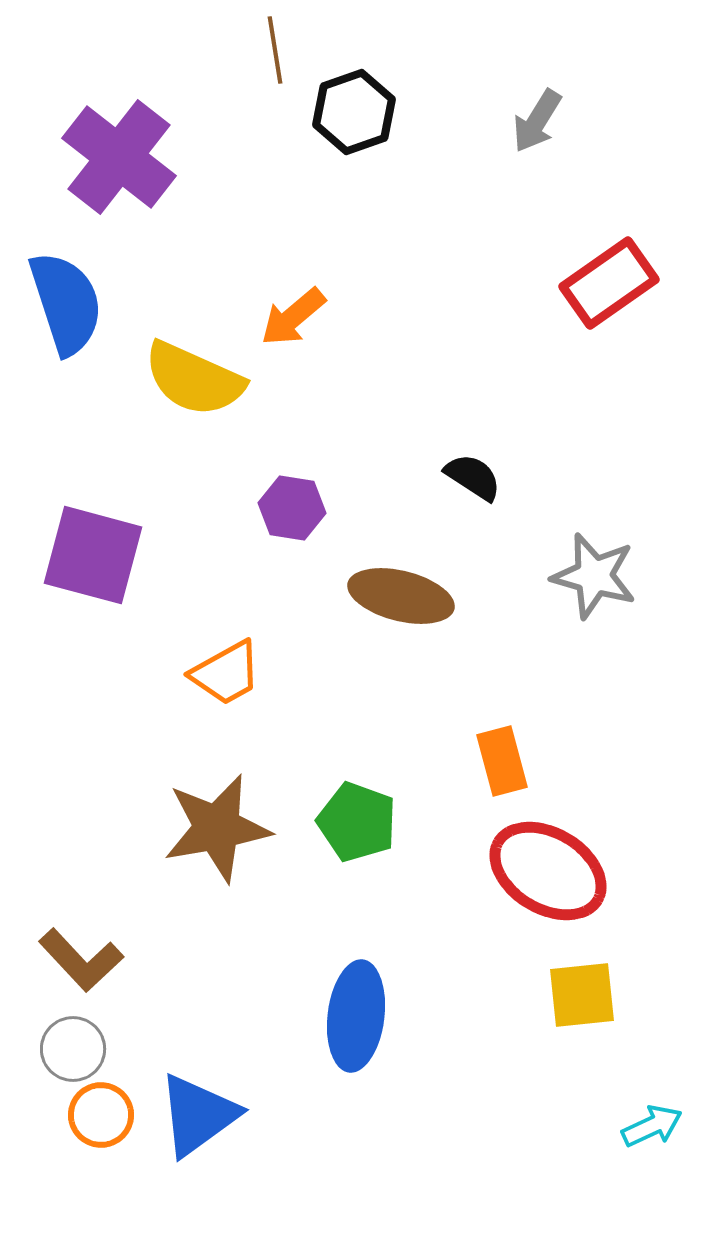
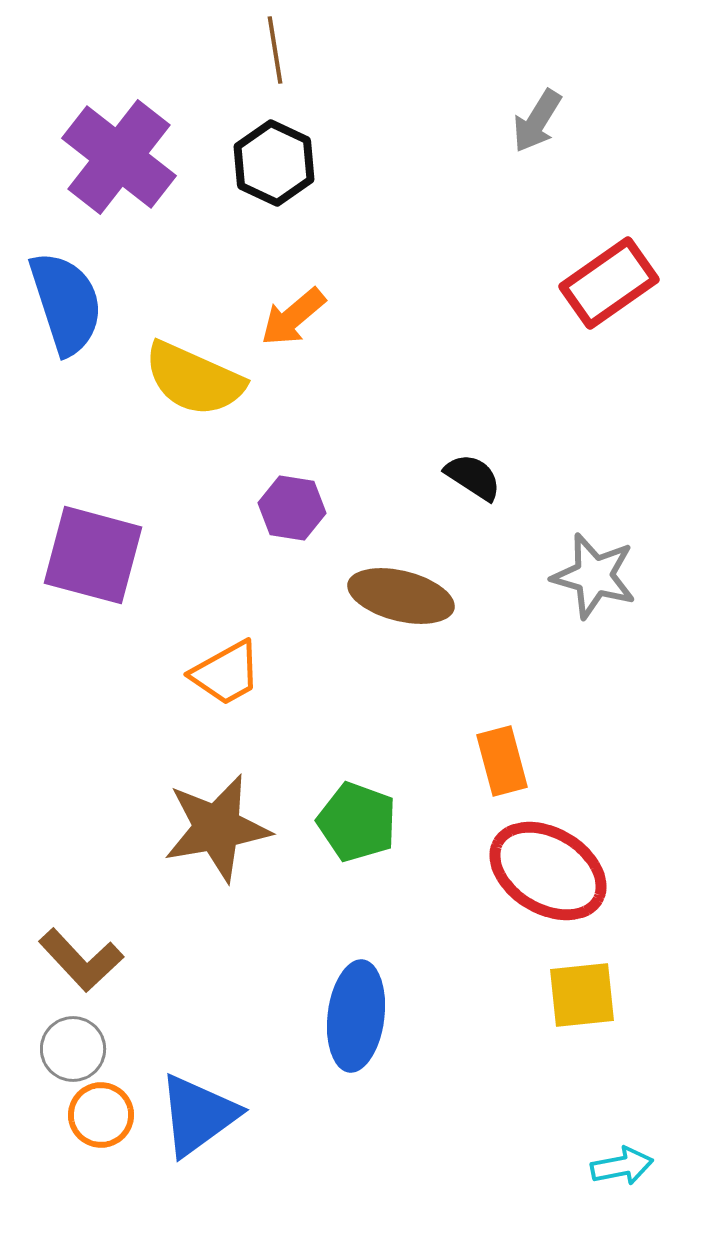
black hexagon: moved 80 px left, 51 px down; rotated 16 degrees counterclockwise
cyan arrow: moved 30 px left, 40 px down; rotated 14 degrees clockwise
